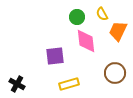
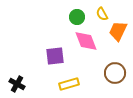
pink diamond: rotated 15 degrees counterclockwise
